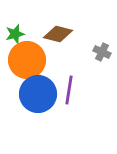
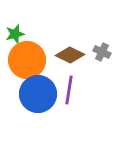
brown diamond: moved 12 px right, 21 px down; rotated 12 degrees clockwise
